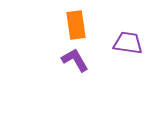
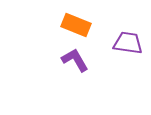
orange rectangle: rotated 60 degrees counterclockwise
